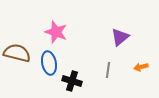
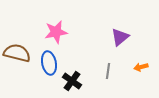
pink star: rotated 30 degrees counterclockwise
gray line: moved 1 px down
black cross: rotated 18 degrees clockwise
